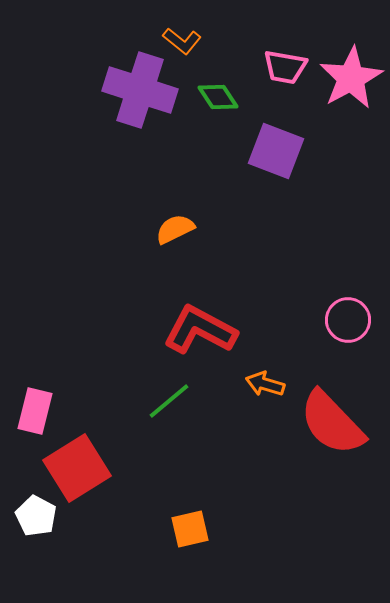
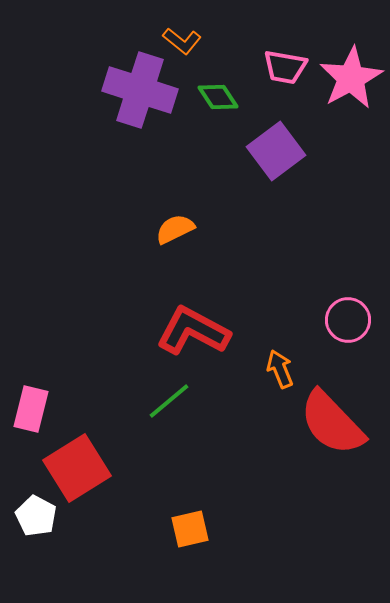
purple square: rotated 32 degrees clockwise
red L-shape: moved 7 px left, 1 px down
orange arrow: moved 15 px right, 15 px up; rotated 51 degrees clockwise
pink rectangle: moved 4 px left, 2 px up
